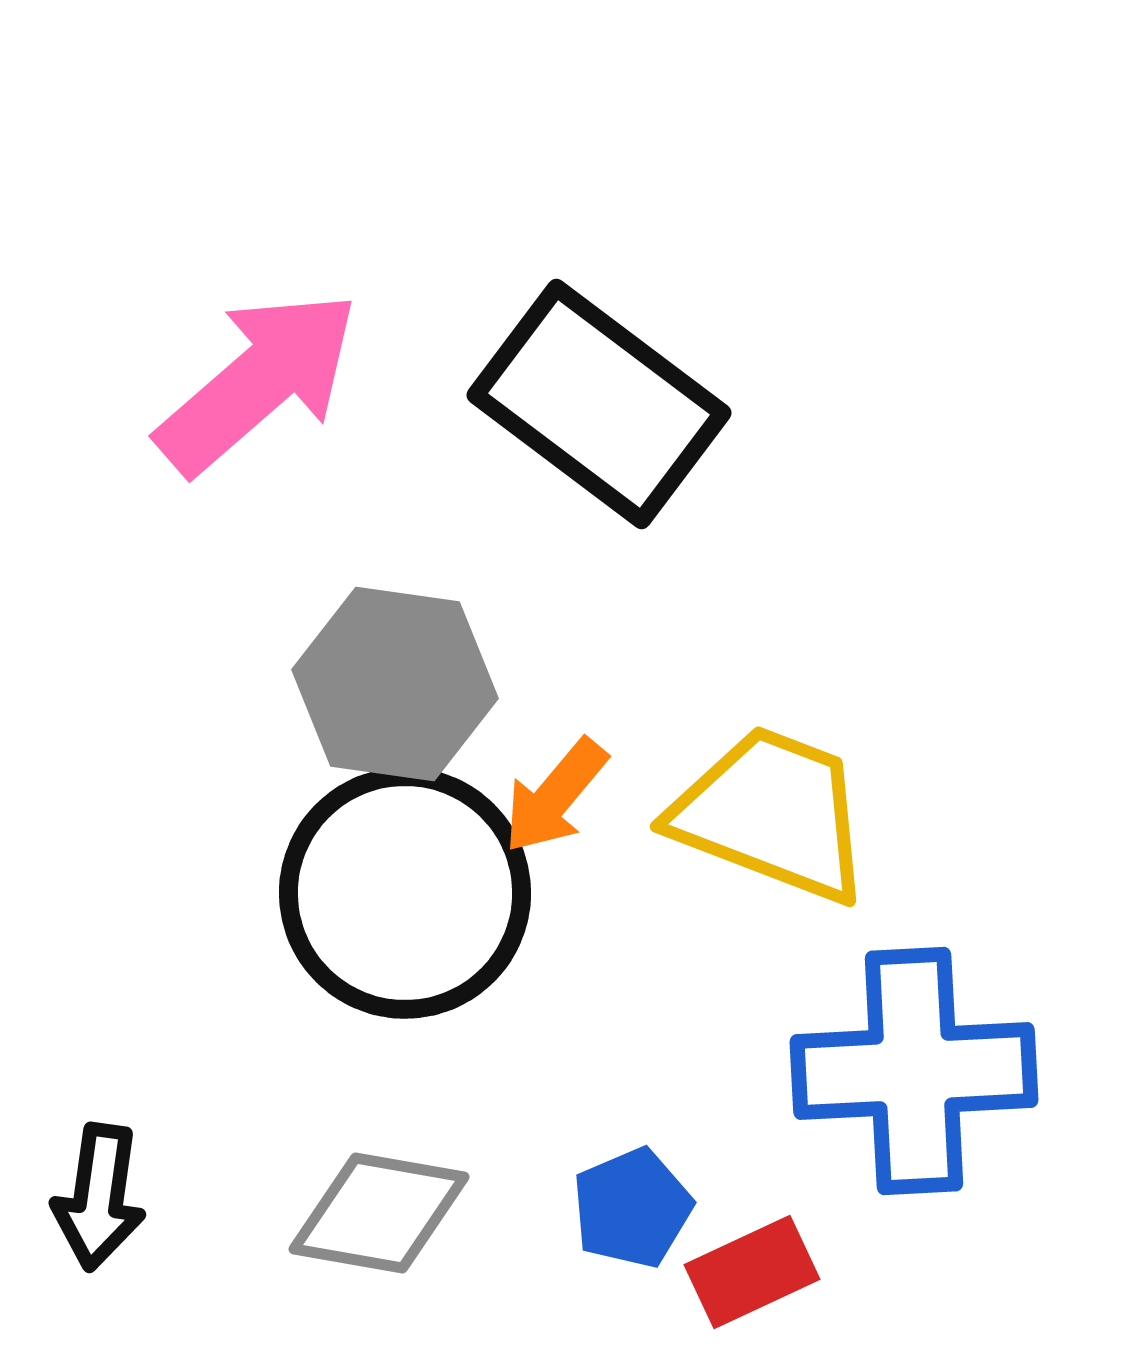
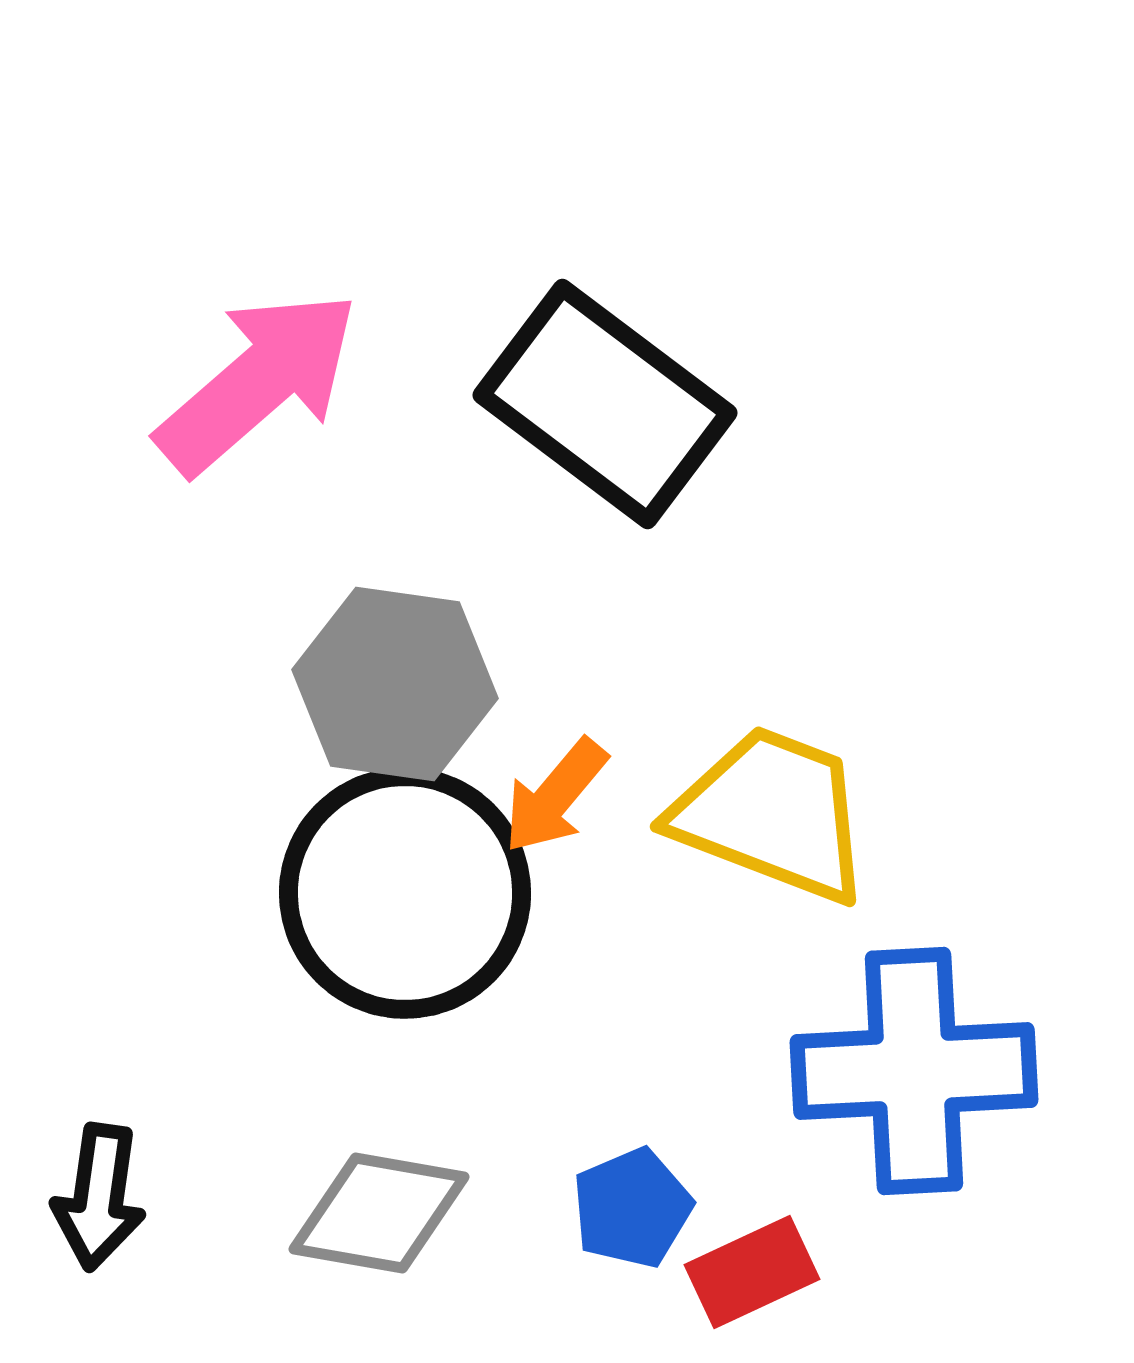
black rectangle: moved 6 px right
